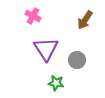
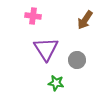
pink cross: rotated 21 degrees counterclockwise
